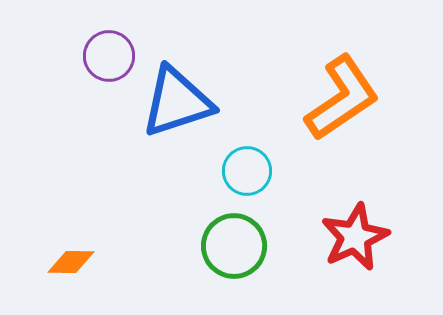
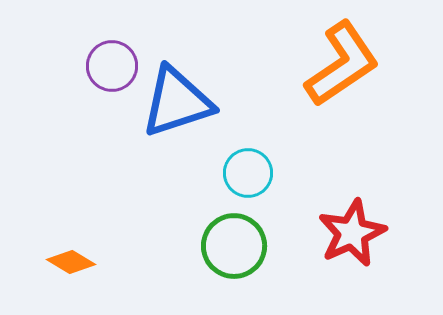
purple circle: moved 3 px right, 10 px down
orange L-shape: moved 34 px up
cyan circle: moved 1 px right, 2 px down
red star: moved 3 px left, 4 px up
orange diamond: rotated 30 degrees clockwise
